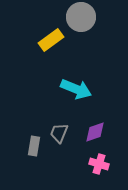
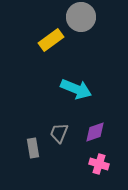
gray rectangle: moved 1 px left, 2 px down; rotated 18 degrees counterclockwise
